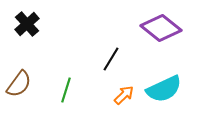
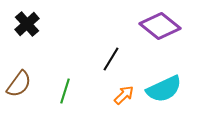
purple diamond: moved 1 px left, 2 px up
green line: moved 1 px left, 1 px down
